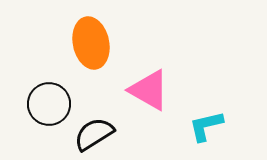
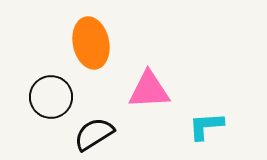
pink triangle: rotated 33 degrees counterclockwise
black circle: moved 2 px right, 7 px up
cyan L-shape: rotated 9 degrees clockwise
